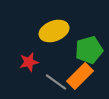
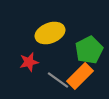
yellow ellipse: moved 4 px left, 2 px down
green pentagon: rotated 12 degrees counterclockwise
gray line: moved 2 px right, 2 px up
